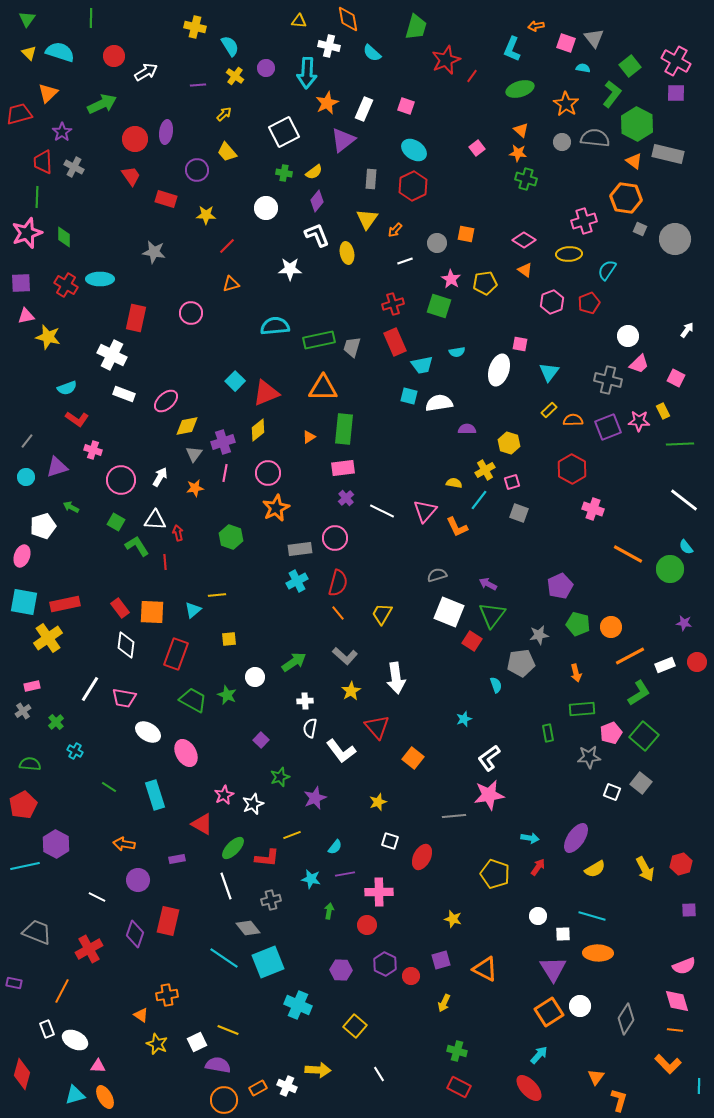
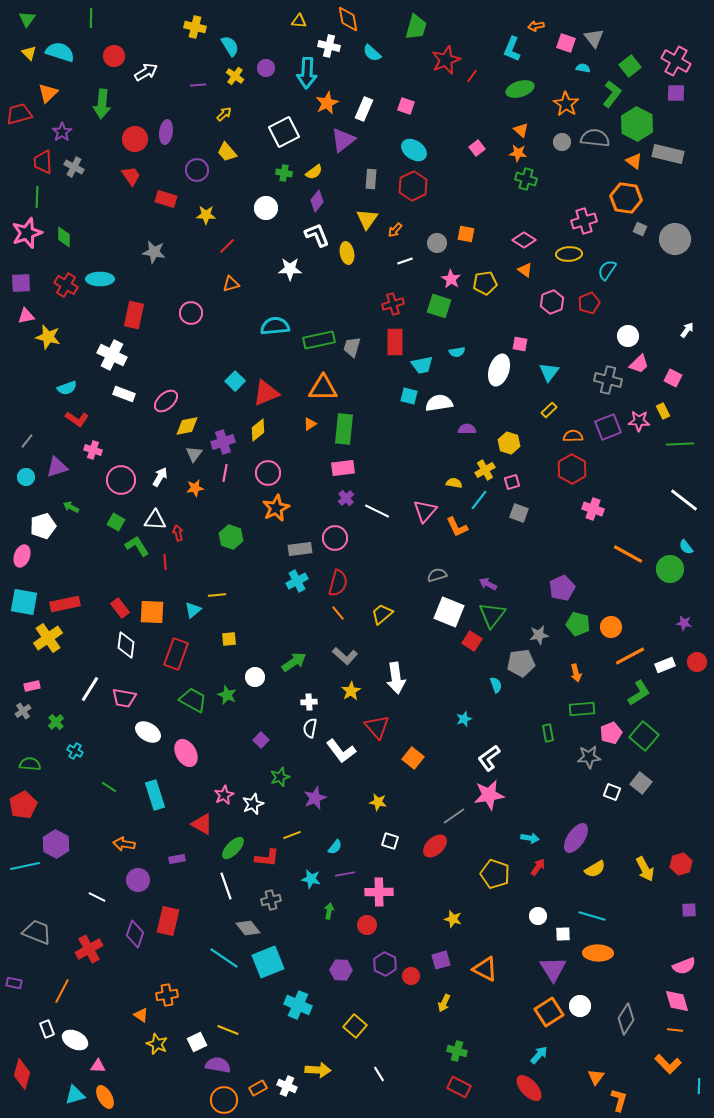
green arrow at (102, 104): rotated 120 degrees clockwise
red rectangle at (136, 318): moved 2 px left, 3 px up
red rectangle at (395, 342): rotated 24 degrees clockwise
pink square at (676, 378): moved 3 px left
orange semicircle at (573, 420): moved 16 px down
orange triangle at (309, 437): moved 1 px right, 13 px up
white line at (382, 511): moved 5 px left
purple pentagon at (560, 586): moved 2 px right, 2 px down
yellow trapezoid at (382, 614): rotated 20 degrees clockwise
white cross at (305, 701): moved 4 px right, 1 px down
yellow star at (378, 802): rotated 30 degrees clockwise
gray line at (454, 816): rotated 30 degrees counterclockwise
red ellipse at (422, 857): moved 13 px right, 11 px up; rotated 20 degrees clockwise
